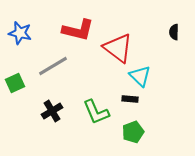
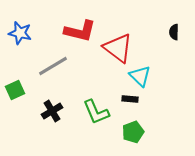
red L-shape: moved 2 px right, 1 px down
green square: moved 7 px down
